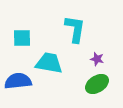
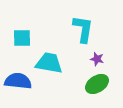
cyan L-shape: moved 8 px right
blue semicircle: rotated 12 degrees clockwise
